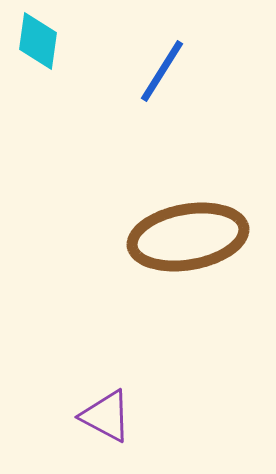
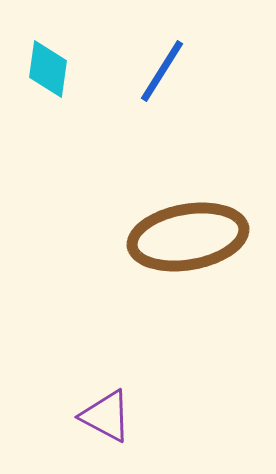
cyan diamond: moved 10 px right, 28 px down
